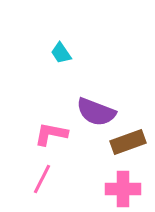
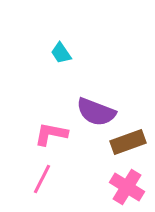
pink cross: moved 4 px right, 2 px up; rotated 32 degrees clockwise
